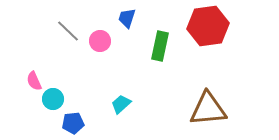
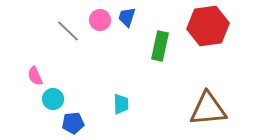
blue trapezoid: moved 1 px up
pink circle: moved 21 px up
pink semicircle: moved 1 px right, 5 px up
cyan trapezoid: rotated 130 degrees clockwise
